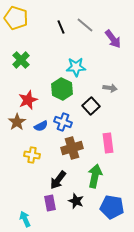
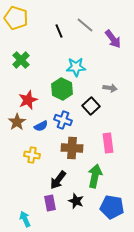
black line: moved 2 px left, 4 px down
blue cross: moved 2 px up
brown cross: rotated 20 degrees clockwise
